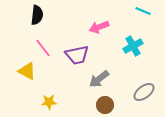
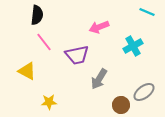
cyan line: moved 4 px right, 1 px down
pink line: moved 1 px right, 6 px up
gray arrow: rotated 20 degrees counterclockwise
brown circle: moved 16 px right
